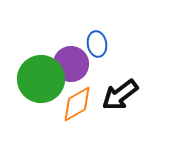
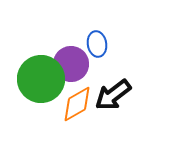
black arrow: moved 7 px left
